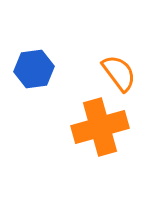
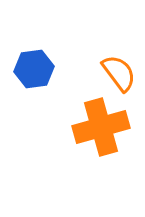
orange cross: moved 1 px right
